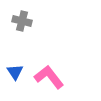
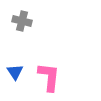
pink L-shape: rotated 44 degrees clockwise
